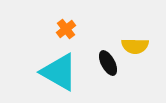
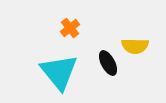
orange cross: moved 4 px right, 1 px up
cyan triangle: rotated 21 degrees clockwise
